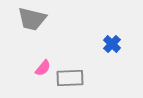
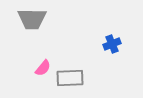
gray trapezoid: rotated 12 degrees counterclockwise
blue cross: rotated 24 degrees clockwise
